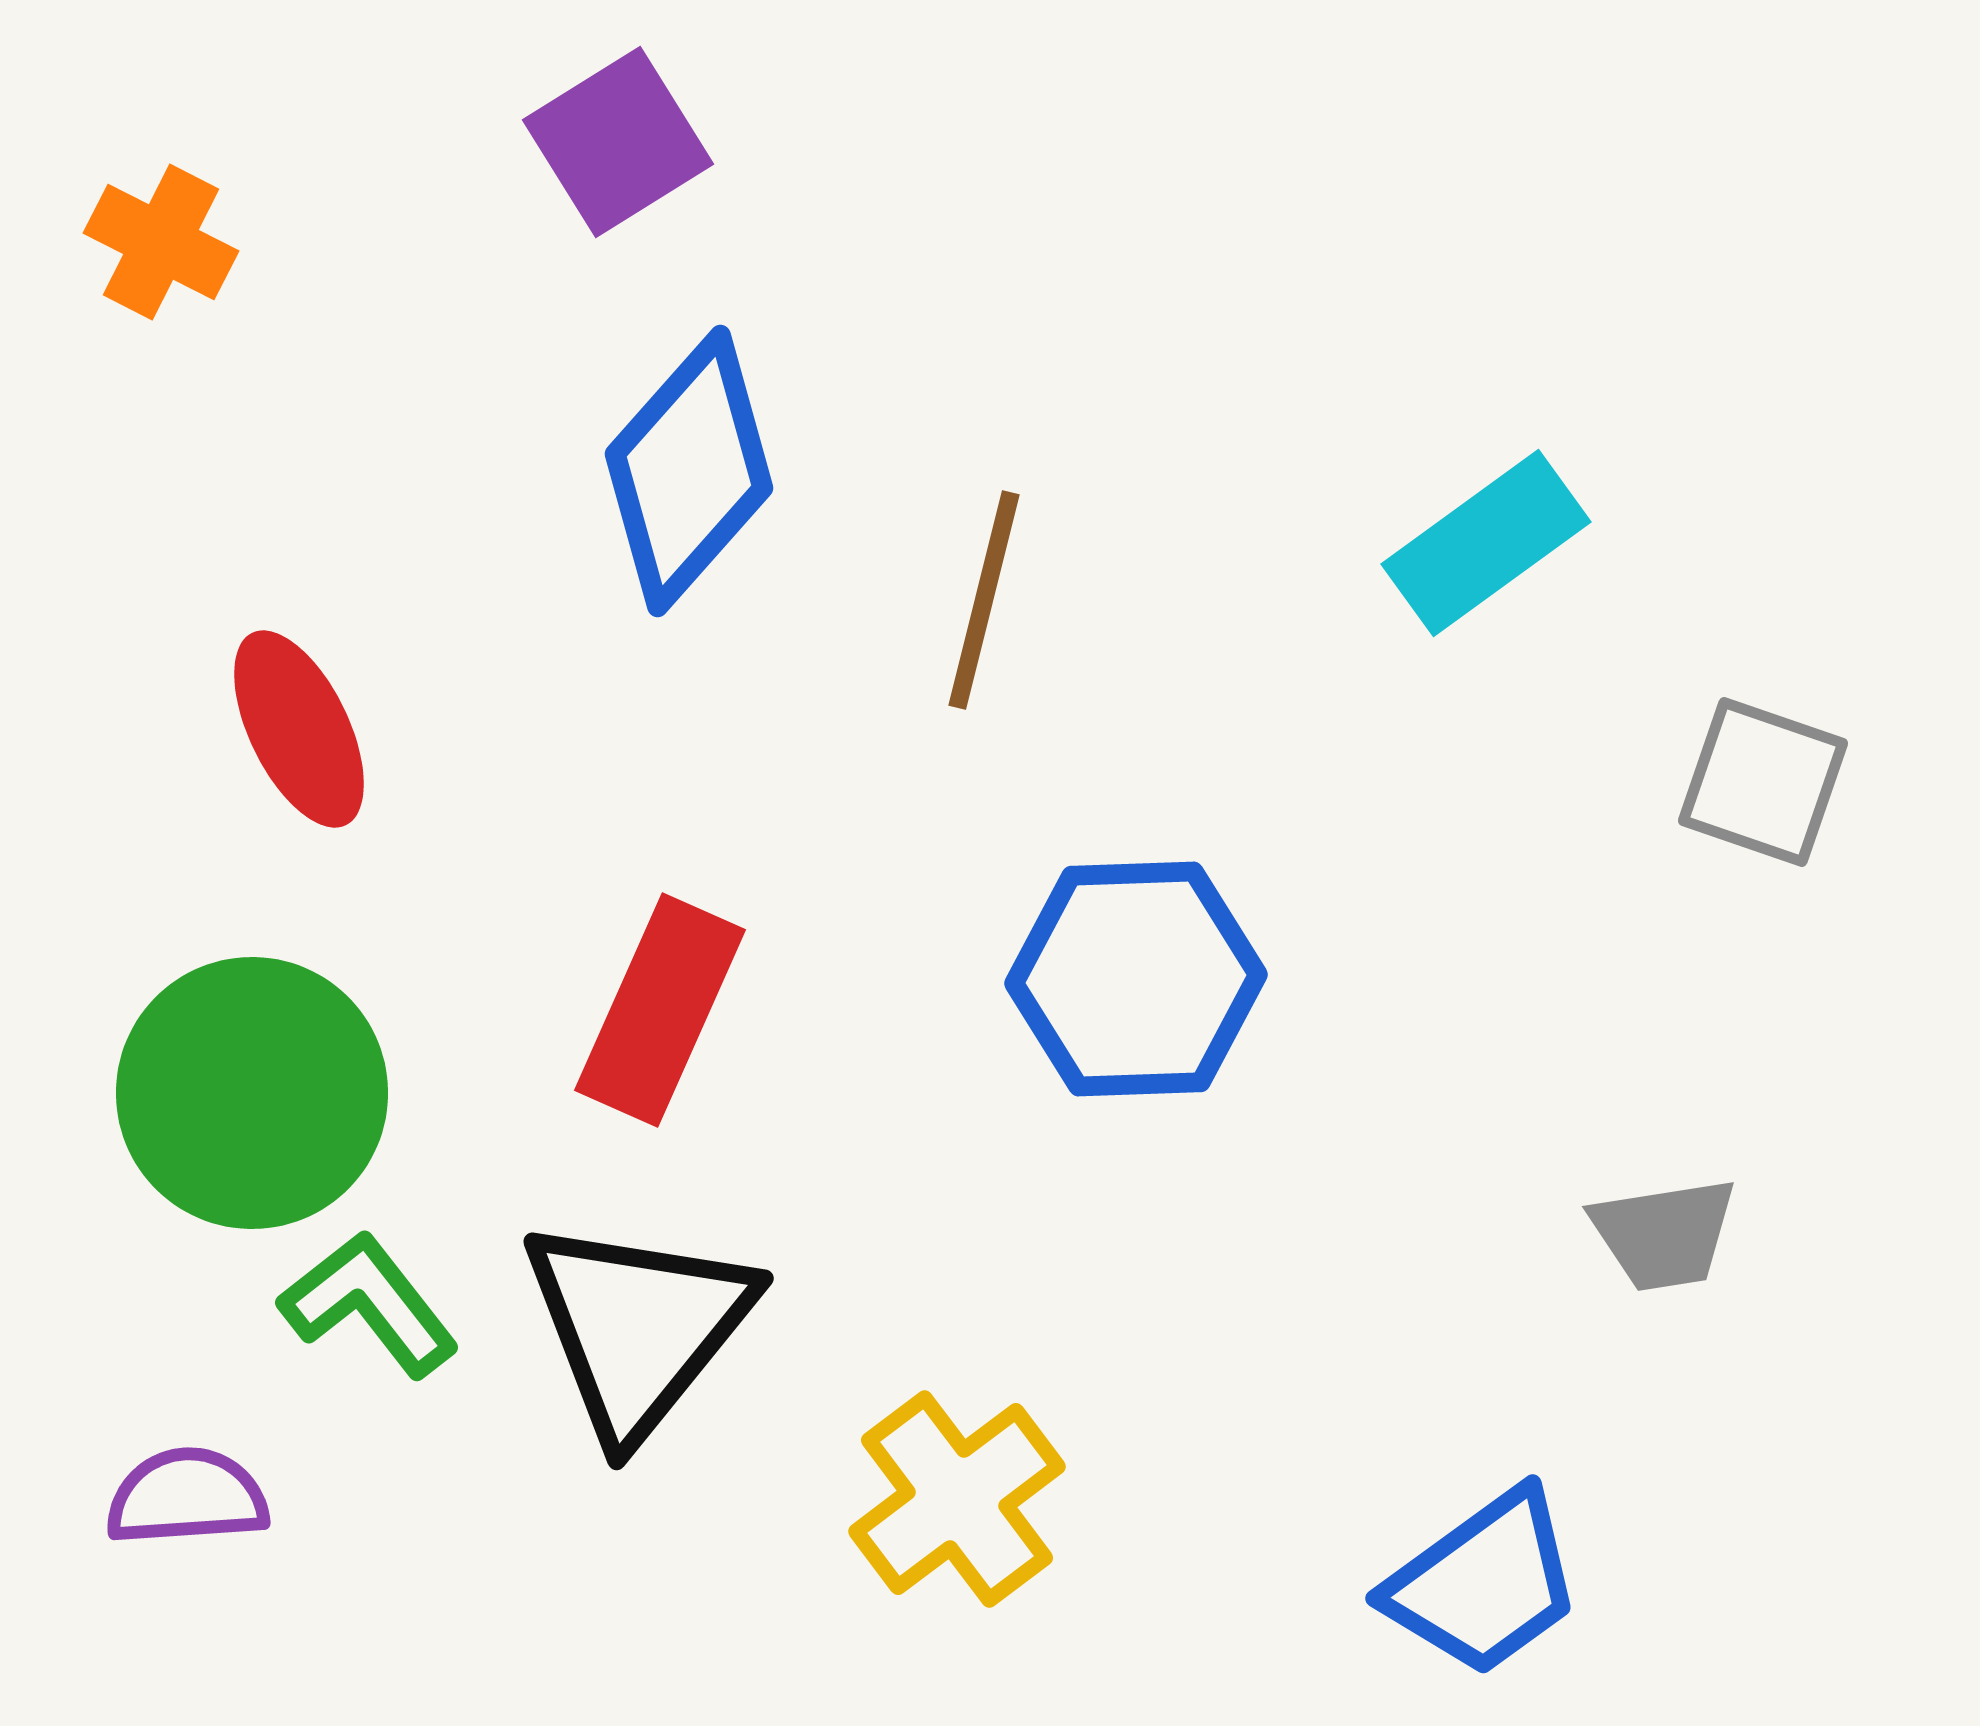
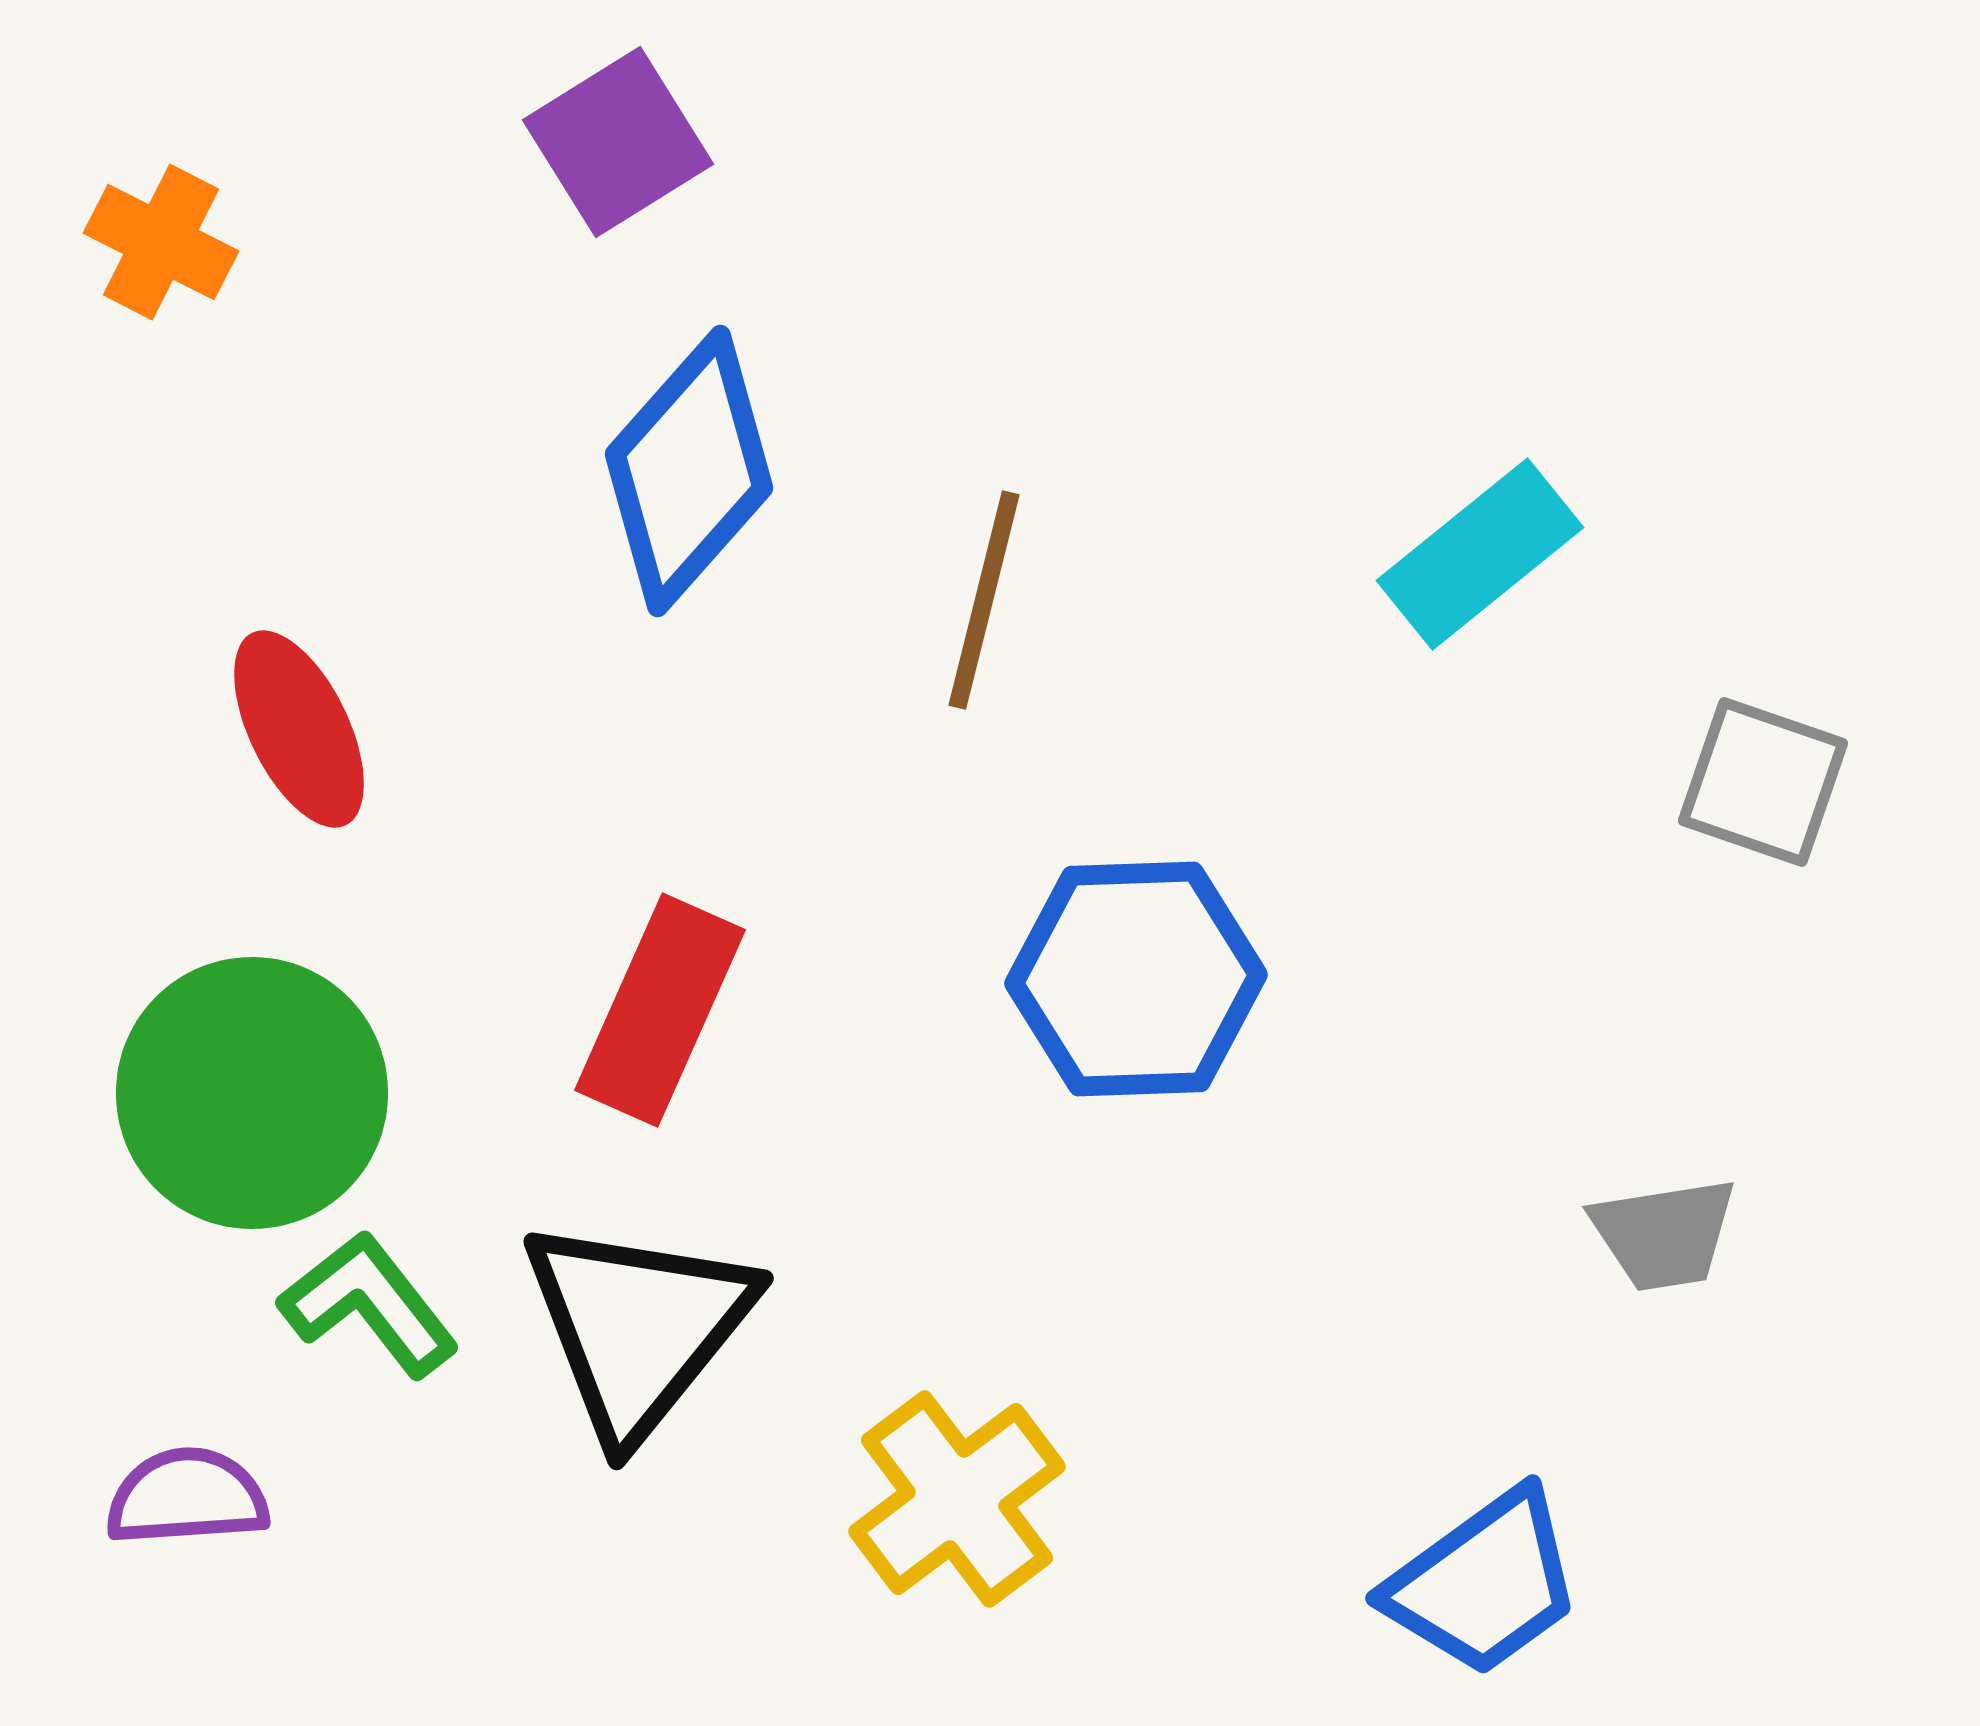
cyan rectangle: moved 6 px left, 11 px down; rotated 3 degrees counterclockwise
